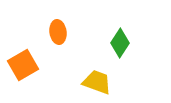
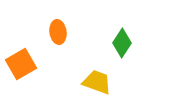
green diamond: moved 2 px right
orange square: moved 2 px left, 1 px up
